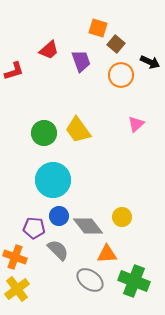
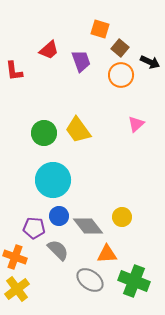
orange square: moved 2 px right, 1 px down
brown square: moved 4 px right, 4 px down
red L-shape: rotated 100 degrees clockwise
